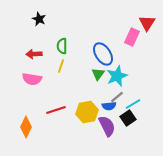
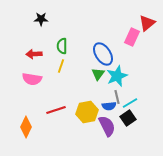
black star: moved 2 px right; rotated 24 degrees counterclockwise
red triangle: rotated 18 degrees clockwise
gray line: rotated 64 degrees counterclockwise
cyan line: moved 3 px left, 1 px up
